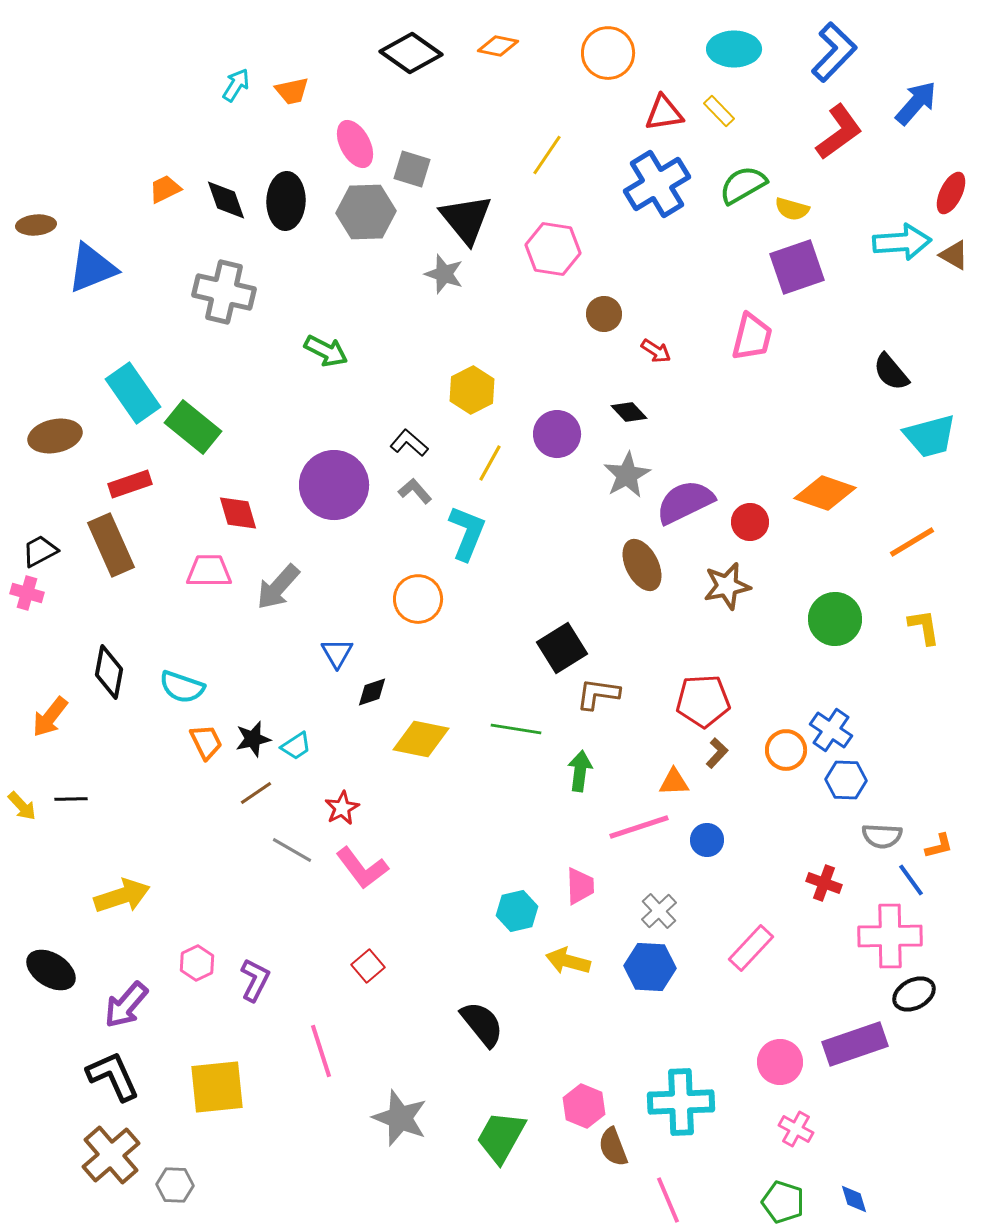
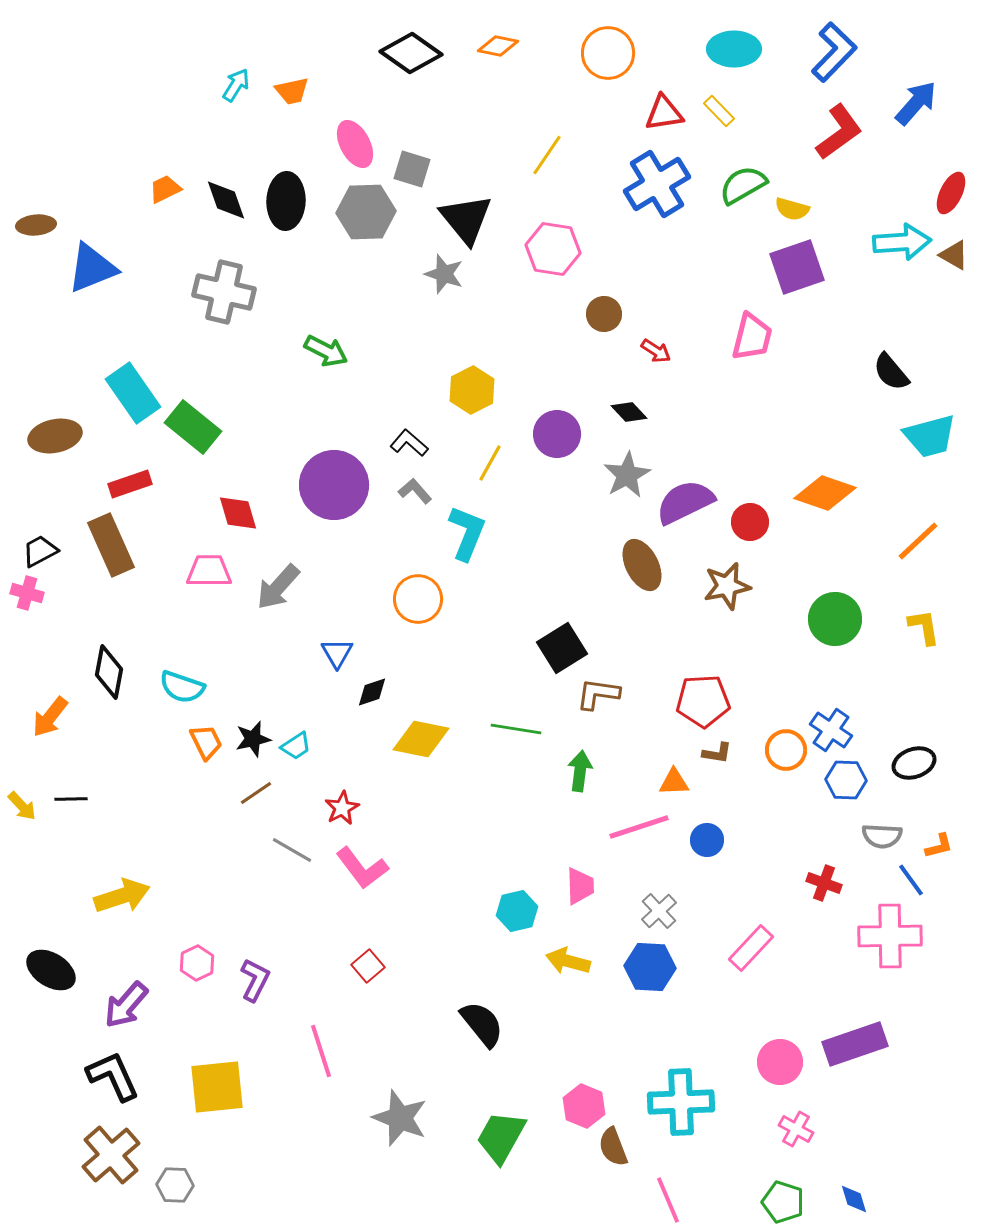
orange line at (912, 542): moved 6 px right, 1 px up; rotated 12 degrees counterclockwise
brown L-shape at (717, 753): rotated 56 degrees clockwise
black ellipse at (914, 994): moved 231 px up; rotated 9 degrees clockwise
